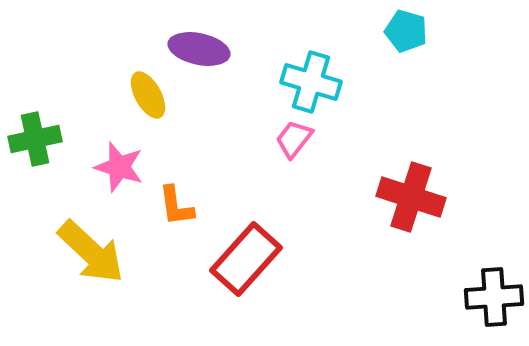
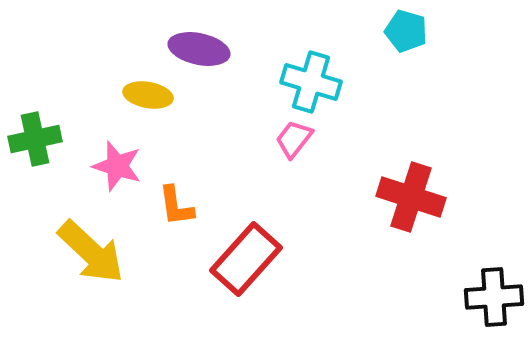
yellow ellipse: rotated 51 degrees counterclockwise
pink star: moved 2 px left, 1 px up
